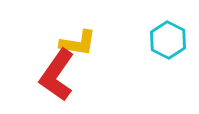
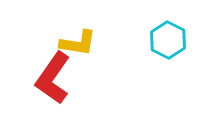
red L-shape: moved 4 px left, 3 px down
